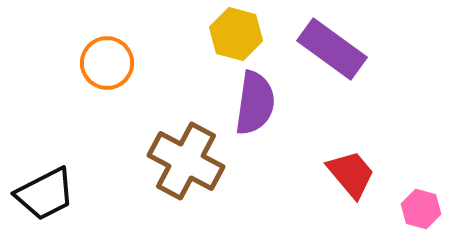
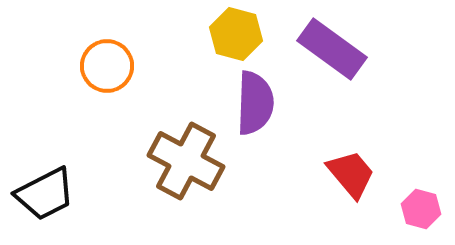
orange circle: moved 3 px down
purple semicircle: rotated 6 degrees counterclockwise
